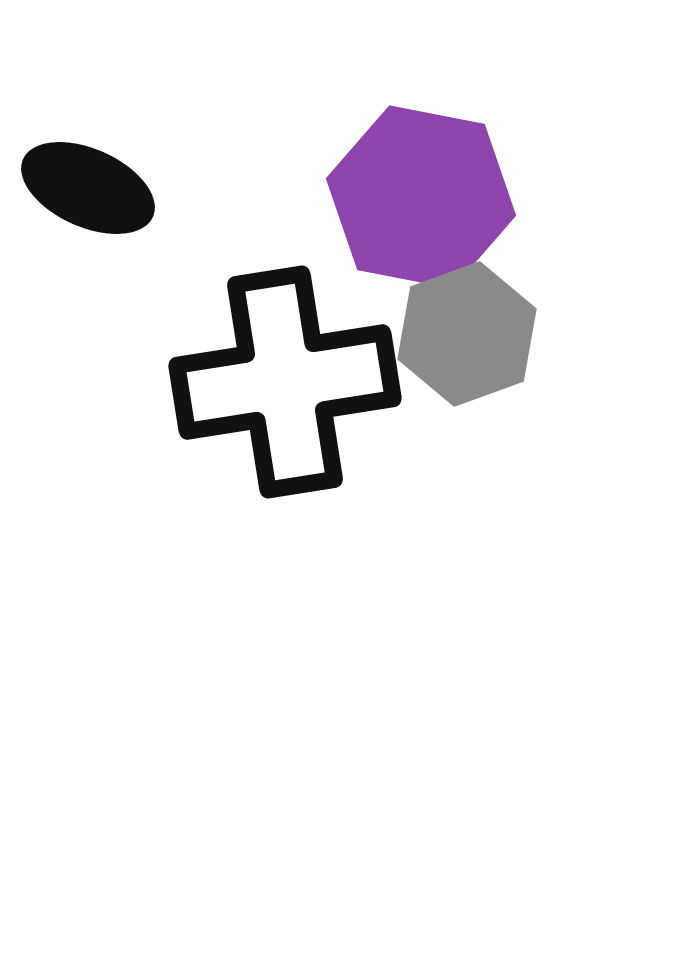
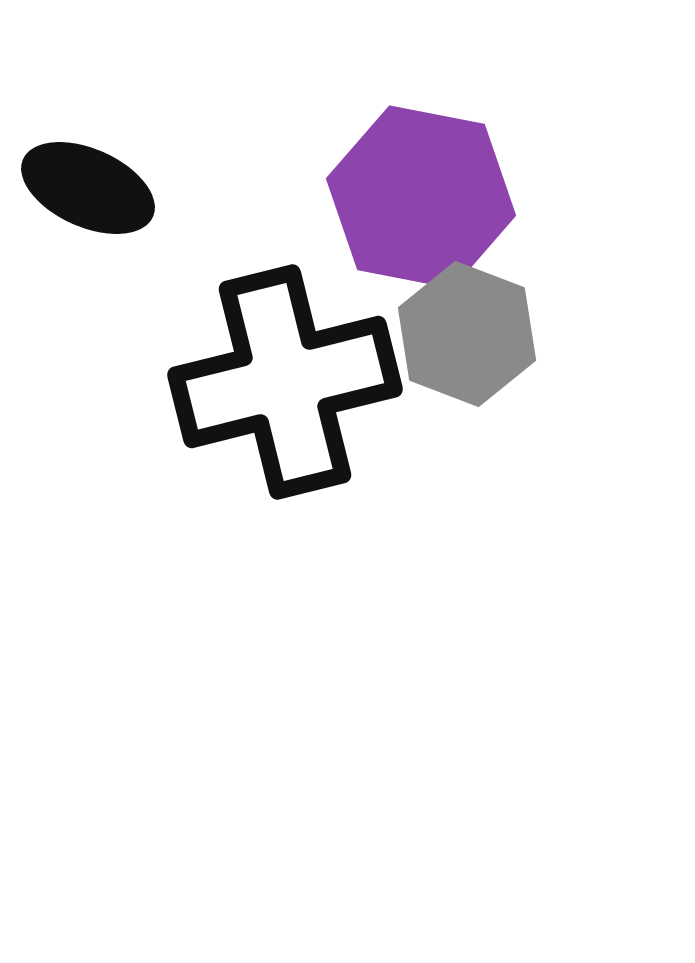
gray hexagon: rotated 19 degrees counterclockwise
black cross: rotated 5 degrees counterclockwise
